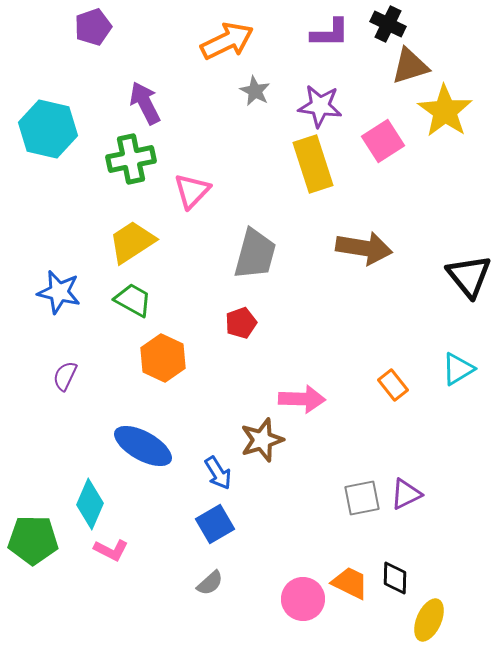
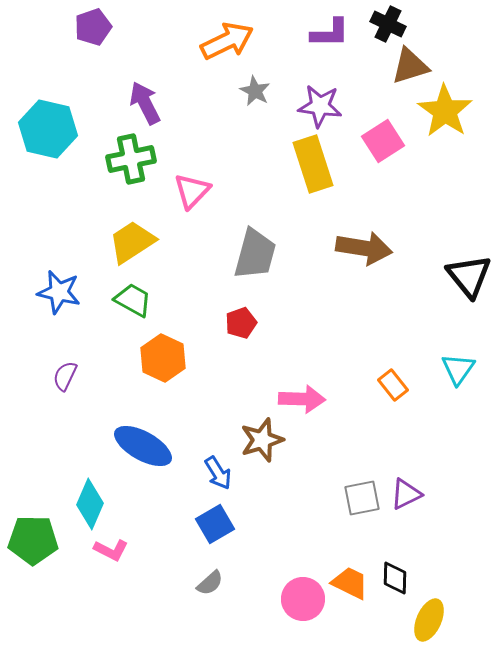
cyan triangle: rotated 24 degrees counterclockwise
